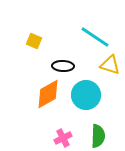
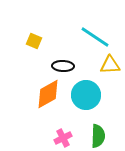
yellow triangle: rotated 20 degrees counterclockwise
